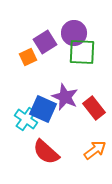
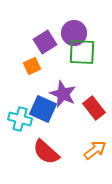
orange square: moved 4 px right, 9 px down
purple star: moved 2 px left, 3 px up
cyan cross: moved 6 px left; rotated 20 degrees counterclockwise
